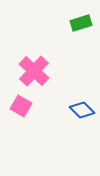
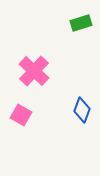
pink square: moved 9 px down
blue diamond: rotated 65 degrees clockwise
